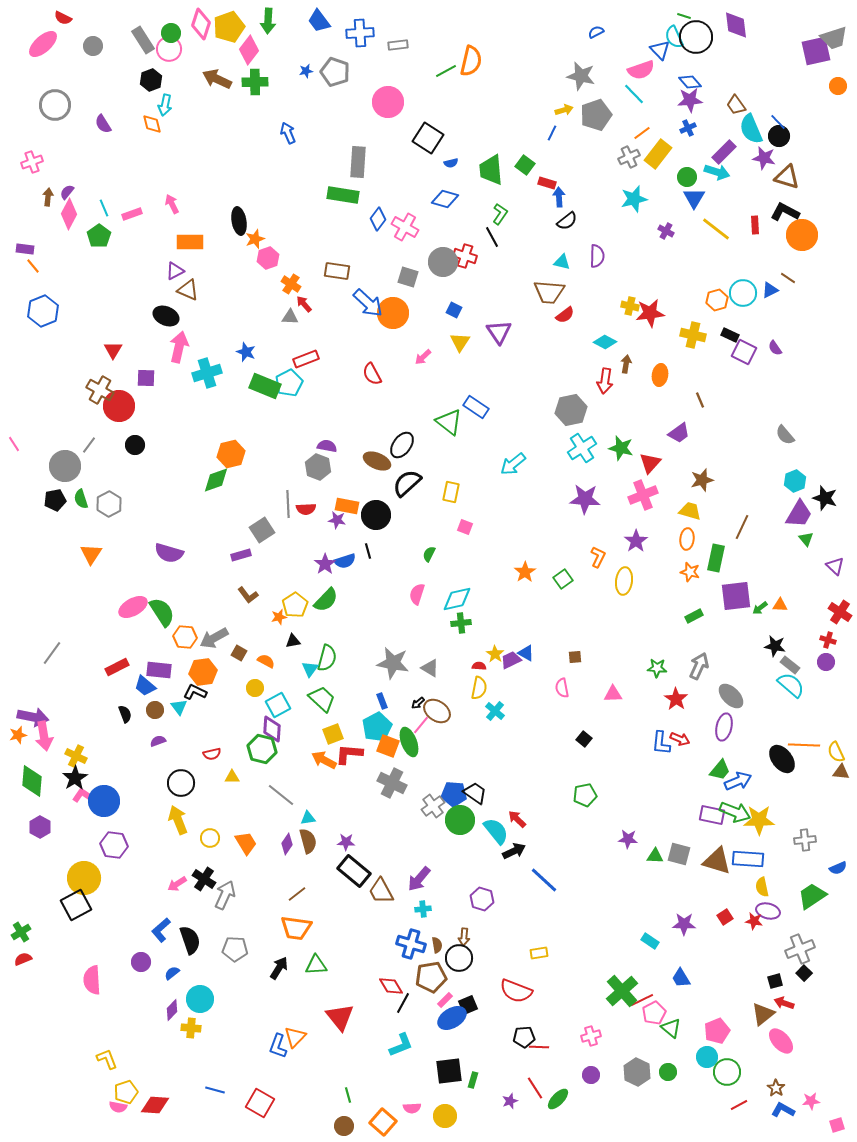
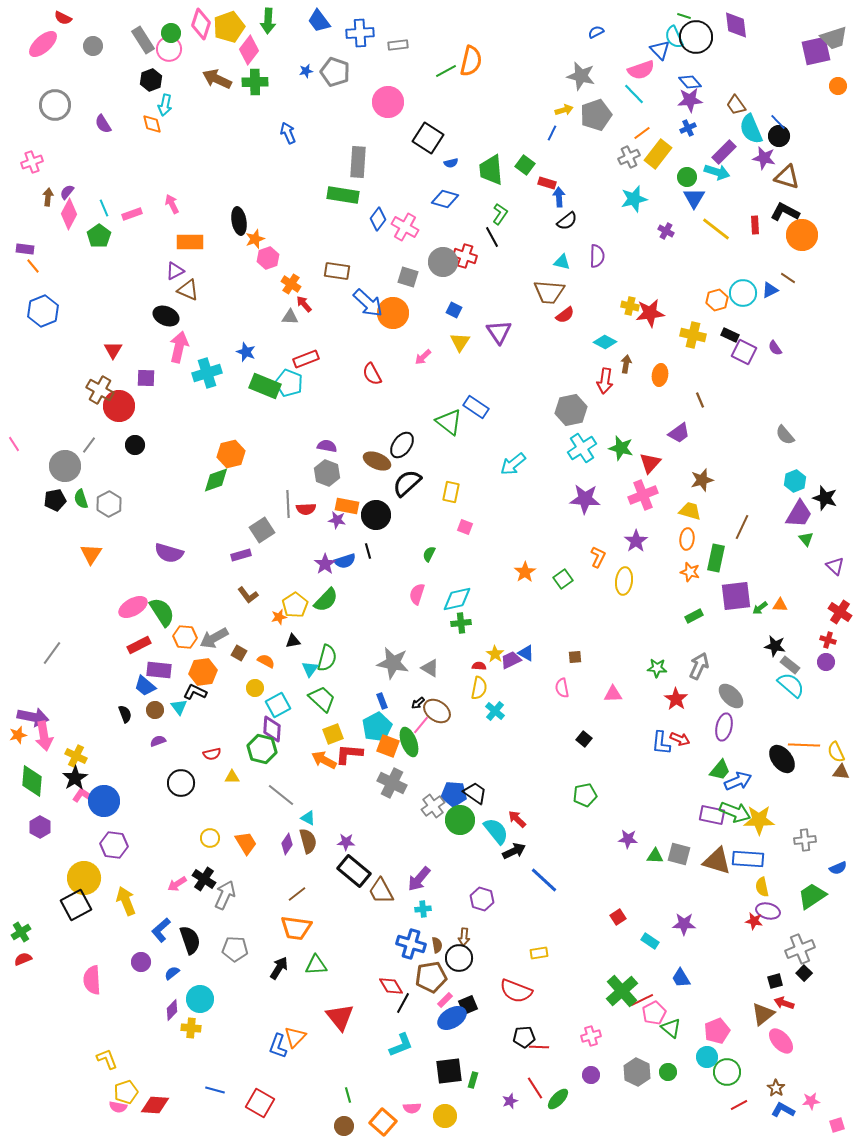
cyan pentagon at (289, 383): rotated 24 degrees counterclockwise
gray hexagon at (318, 467): moved 9 px right, 6 px down
red rectangle at (117, 667): moved 22 px right, 22 px up
cyan triangle at (308, 818): rotated 35 degrees clockwise
yellow arrow at (178, 820): moved 52 px left, 81 px down
red square at (725, 917): moved 107 px left
